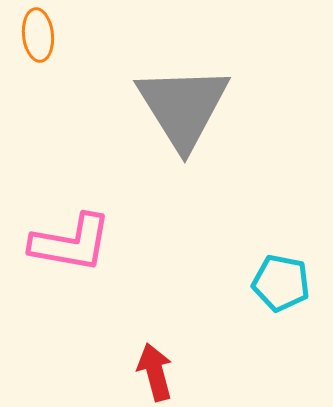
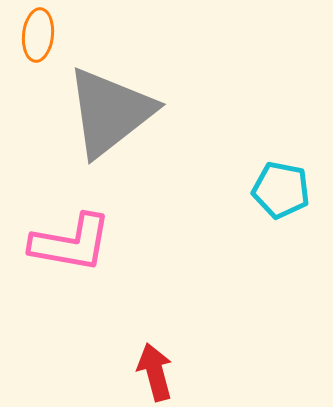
orange ellipse: rotated 12 degrees clockwise
gray triangle: moved 73 px left, 5 px down; rotated 24 degrees clockwise
cyan pentagon: moved 93 px up
